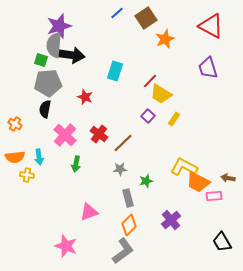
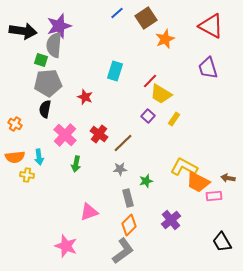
black arrow: moved 48 px left, 24 px up
